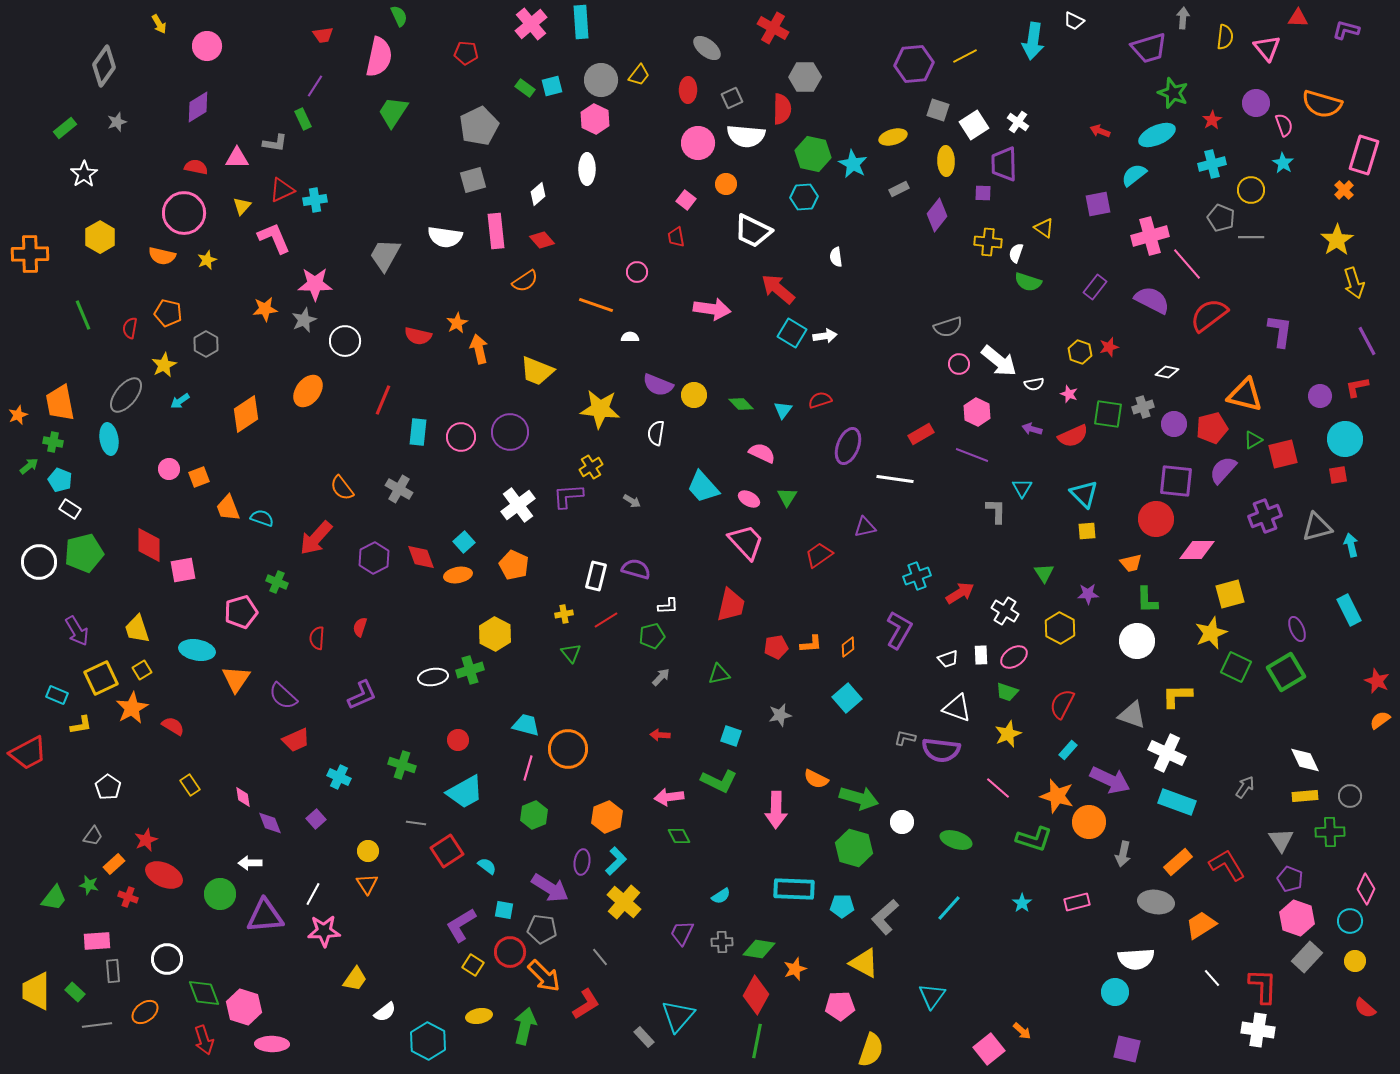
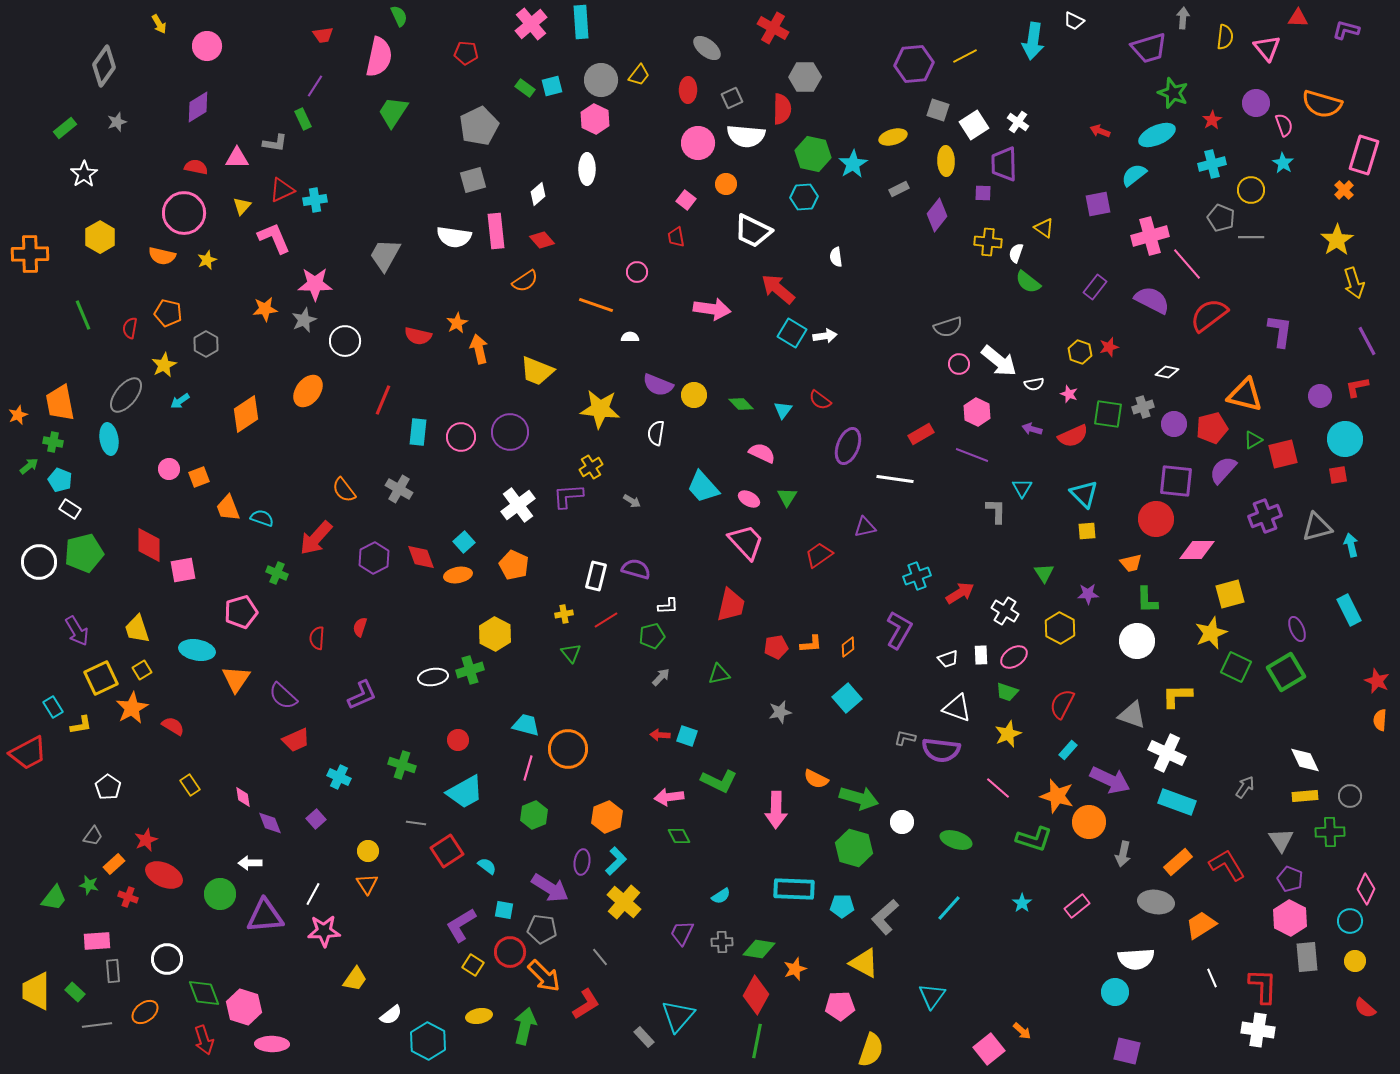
cyan star at (853, 164): rotated 12 degrees clockwise
white semicircle at (445, 237): moved 9 px right
green semicircle at (1028, 282): rotated 20 degrees clockwise
red semicircle at (820, 400): rotated 125 degrees counterclockwise
orange semicircle at (342, 488): moved 2 px right, 2 px down
green cross at (277, 582): moved 9 px up
cyan rectangle at (57, 695): moved 4 px left, 12 px down; rotated 35 degrees clockwise
gray star at (780, 715): moved 3 px up
orange semicircle at (1380, 720): rotated 50 degrees counterclockwise
cyan square at (731, 736): moved 44 px left
pink rectangle at (1077, 902): moved 4 px down; rotated 25 degrees counterclockwise
pink hexagon at (1297, 918): moved 7 px left; rotated 8 degrees clockwise
gray rectangle at (1307, 957): rotated 48 degrees counterclockwise
white line at (1212, 978): rotated 18 degrees clockwise
white semicircle at (385, 1012): moved 6 px right, 3 px down
purple square at (1127, 1049): moved 2 px down
